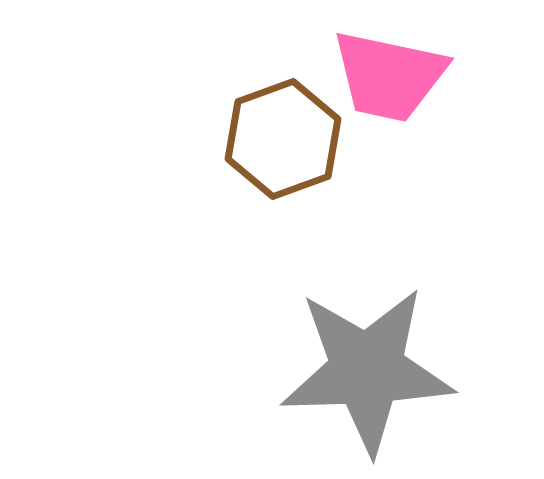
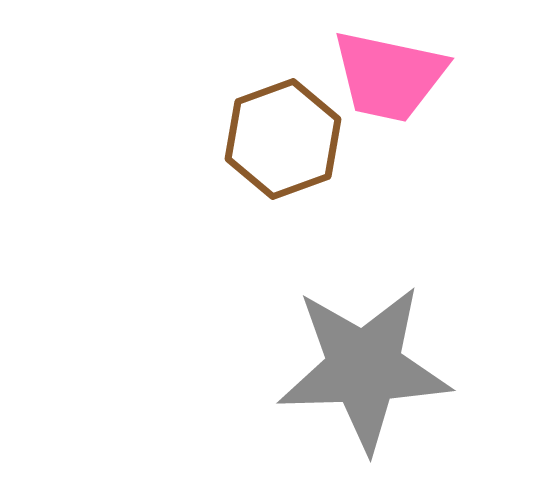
gray star: moved 3 px left, 2 px up
